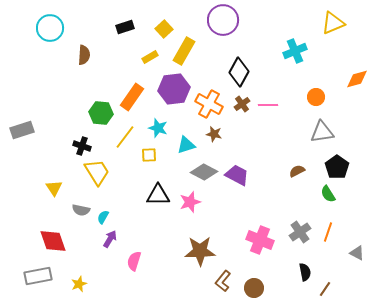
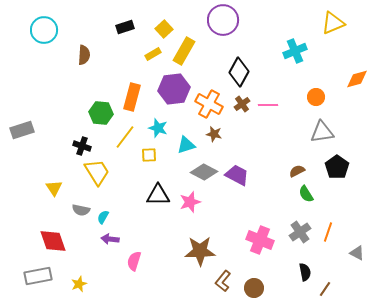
cyan circle at (50, 28): moved 6 px left, 2 px down
yellow rectangle at (150, 57): moved 3 px right, 3 px up
orange rectangle at (132, 97): rotated 20 degrees counterclockwise
green semicircle at (328, 194): moved 22 px left
purple arrow at (110, 239): rotated 114 degrees counterclockwise
